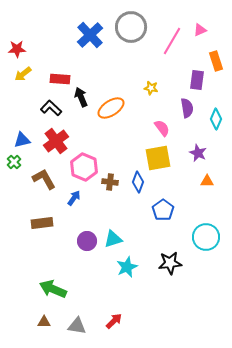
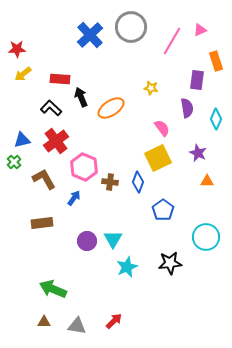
yellow square: rotated 16 degrees counterclockwise
cyan triangle: rotated 42 degrees counterclockwise
